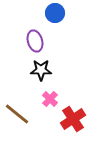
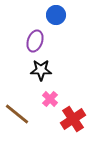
blue circle: moved 1 px right, 2 px down
purple ellipse: rotated 35 degrees clockwise
